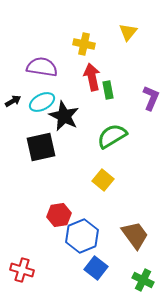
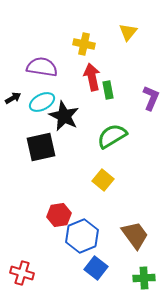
black arrow: moved 3 px up
red cross: moved 3 px down
green cross: moved 1 px right, 2 px up; rotated 30 degrees counterclockwise
